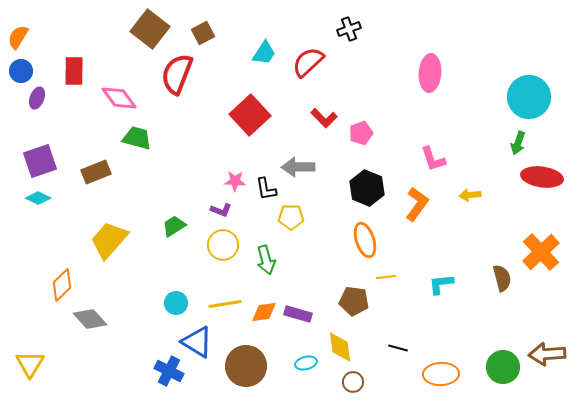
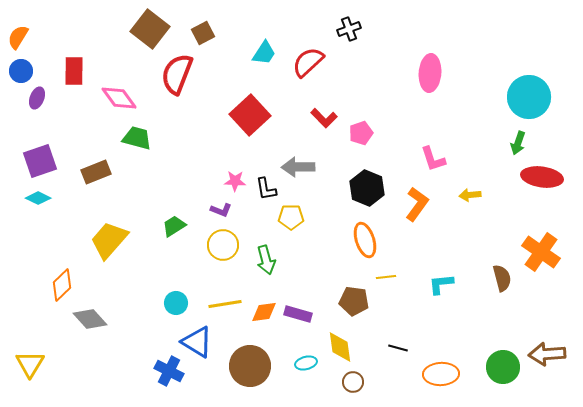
orange cross at (541, 252): rotated 12 degrees counterclockwise
brown circle at (246, 366): moved 4 px right
